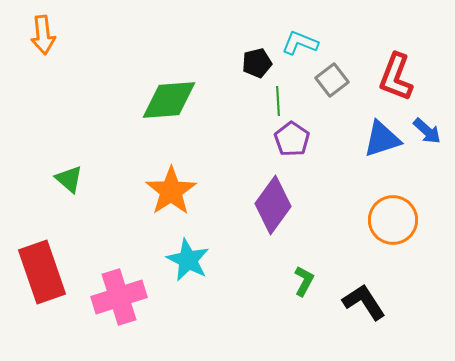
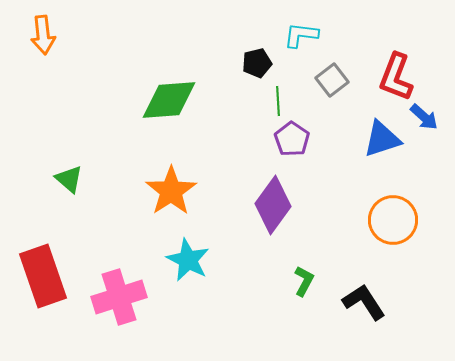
cyan L-shape: moved 1 px right, 8 px up; rotated 15 degrees counterclockwise
blue arrow: moved 3 px left, 14 px up
red rectangle: moved 1 px right, 4 px down
